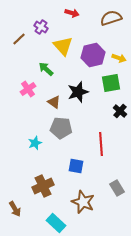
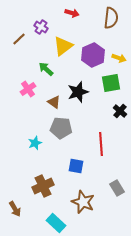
brown semicircle: rotated 115 degrees clockwise
yellow triangle: rotated 35 degrees clockwise
purple hexagon: rotated 10 degrees counterclockwise
